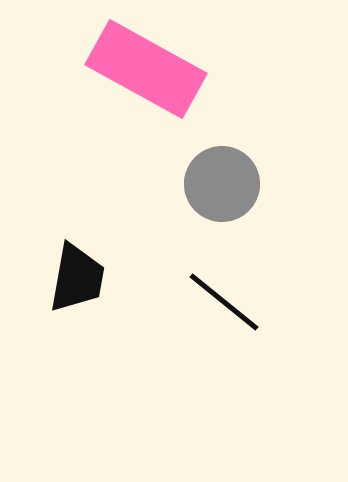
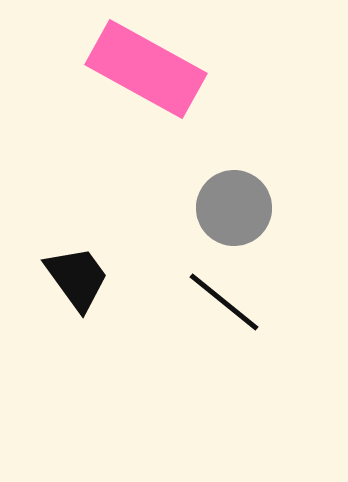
gray circle: moved 12 px right, 24 px down
black trapezoid: rotated 46 degrees counterclockwise
